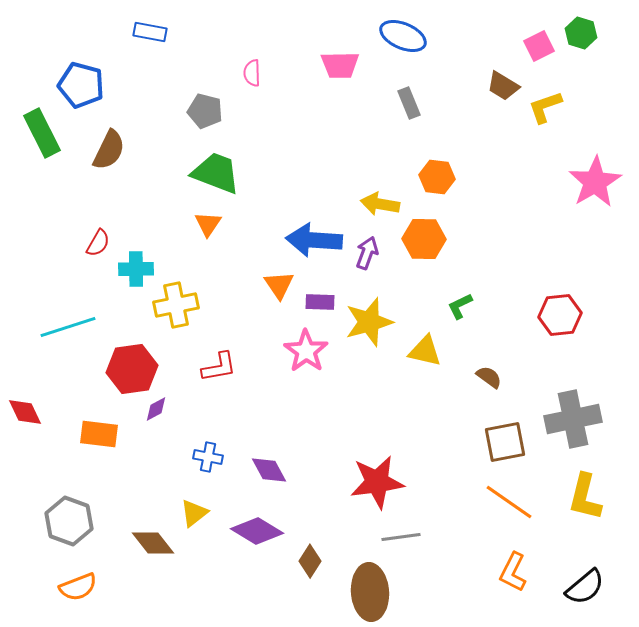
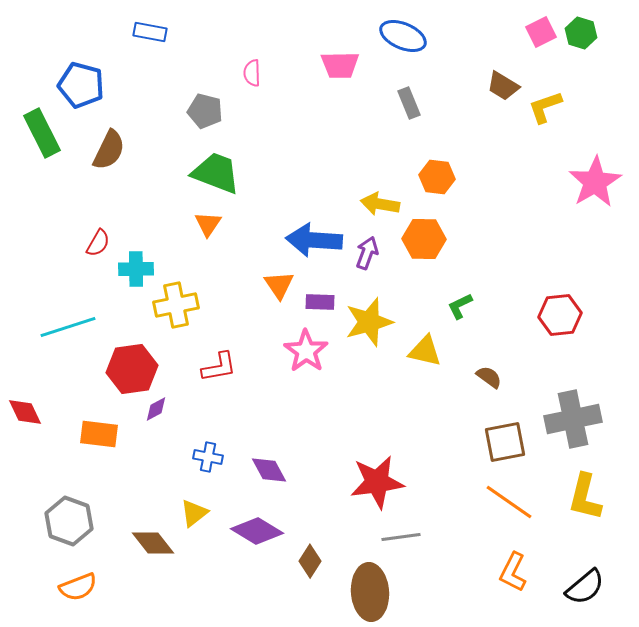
pink square at (539, 46): moved 2 px right, 14 px up
